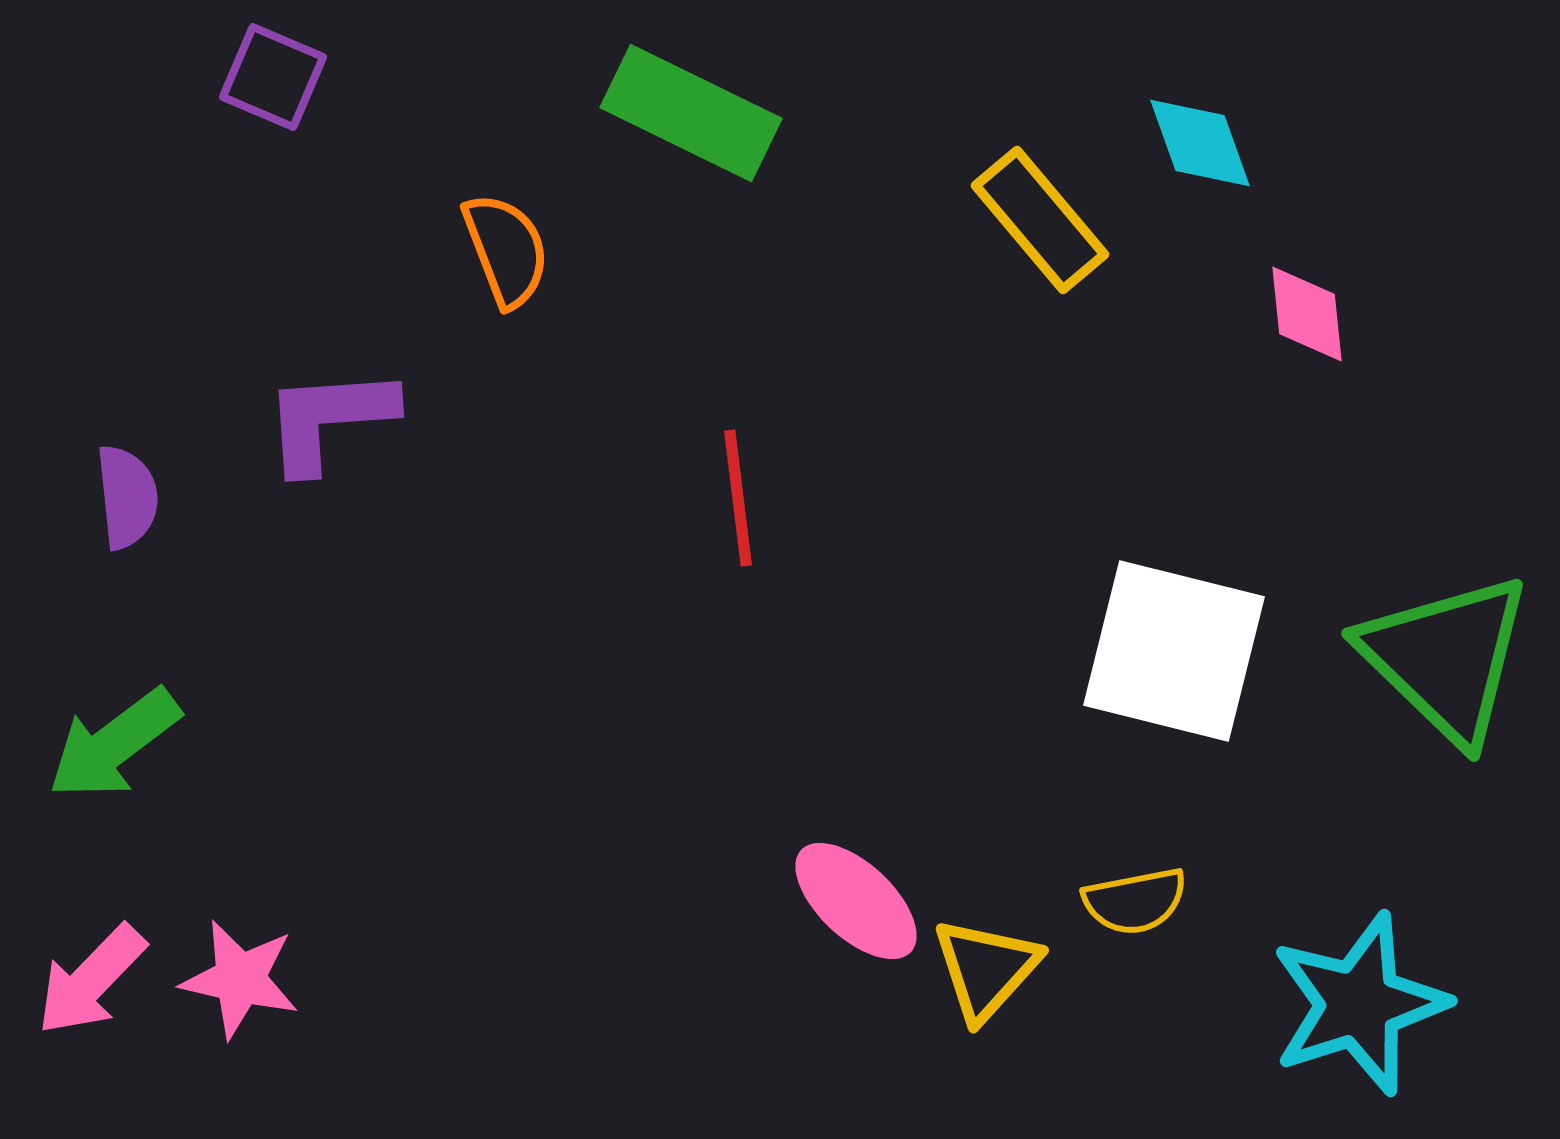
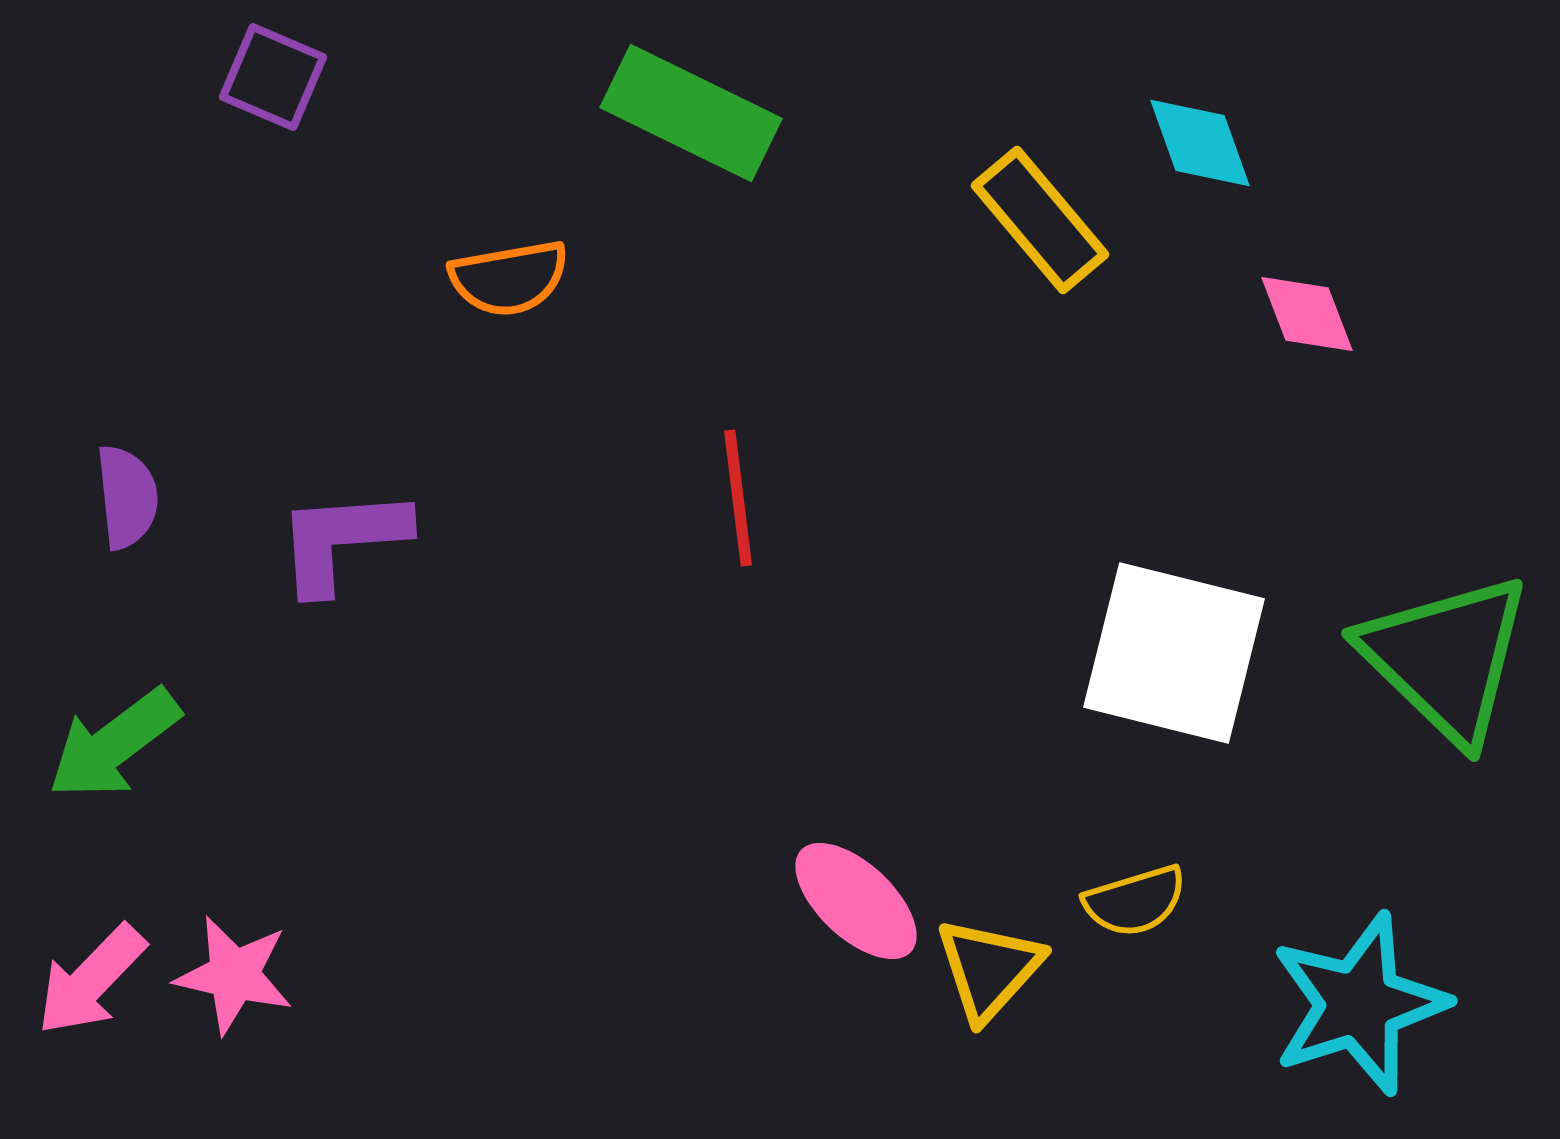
orange semicircle: moved 3 px right, 28 px down; rotated 101 degrees clockwise
pink diamond: rotated 15 degrees counterclockwise
purple L-shape: moved 13 px right, 121 px down
white square: moved 2 px down
yellow semicircle: rotated 6 degrees counterclockwise
yellow triangle: moved 3 px right
pink star: moved 6 px left, 4 px up
